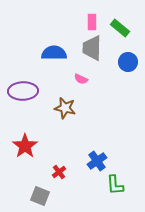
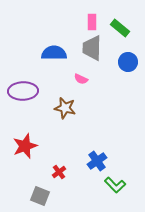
red star: rotated 15 degrees clockwise
green L-shape: rotated 40 degrees counterclockwise
